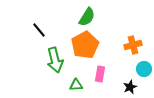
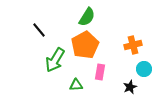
green arrow: rotated 45 degrees clockwise
pink rectangle: moved 2 px up
